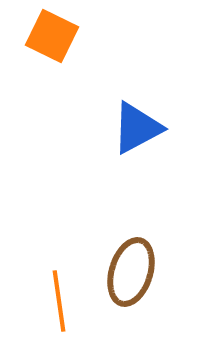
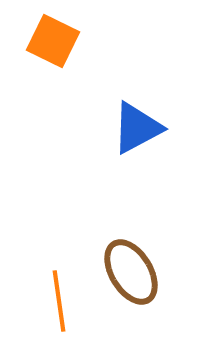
orange square: moved 1 px right, 5 px down
brown ellipse: rotated 48 degrees counterclockwise
